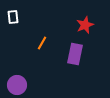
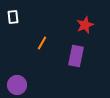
purple rectangle: moved 1 px right, 2 px down
